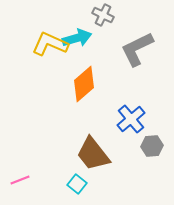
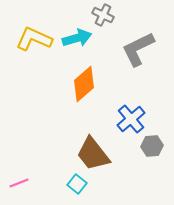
yellow L-shape: moved 16 px left, 5 px up
gray L-shape: moved 1 px right
pink line: moved 1 px left, 3 px down
